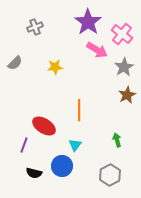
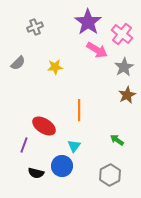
gray semicircle: moved 3 px right
green arrow: rotated 40 degrees counterclockwise
cyan triangle: moved 1 px left, 1 px down
black semicircle: moved 2 px right
